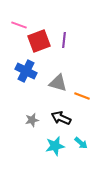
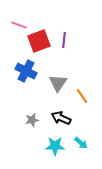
gray triangle: rotated 48 degrees clockwise
orange line: rotated 35 degrees clockwise
cyan star: rotated 12 degrees clockwise
